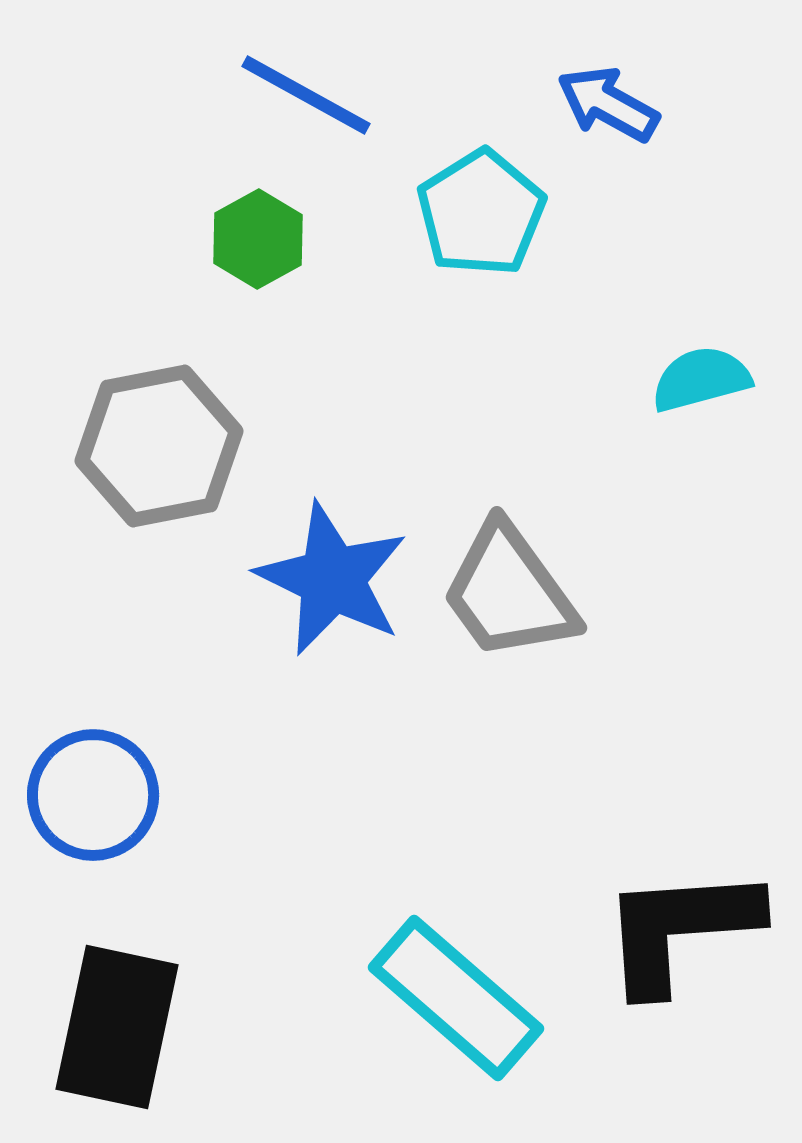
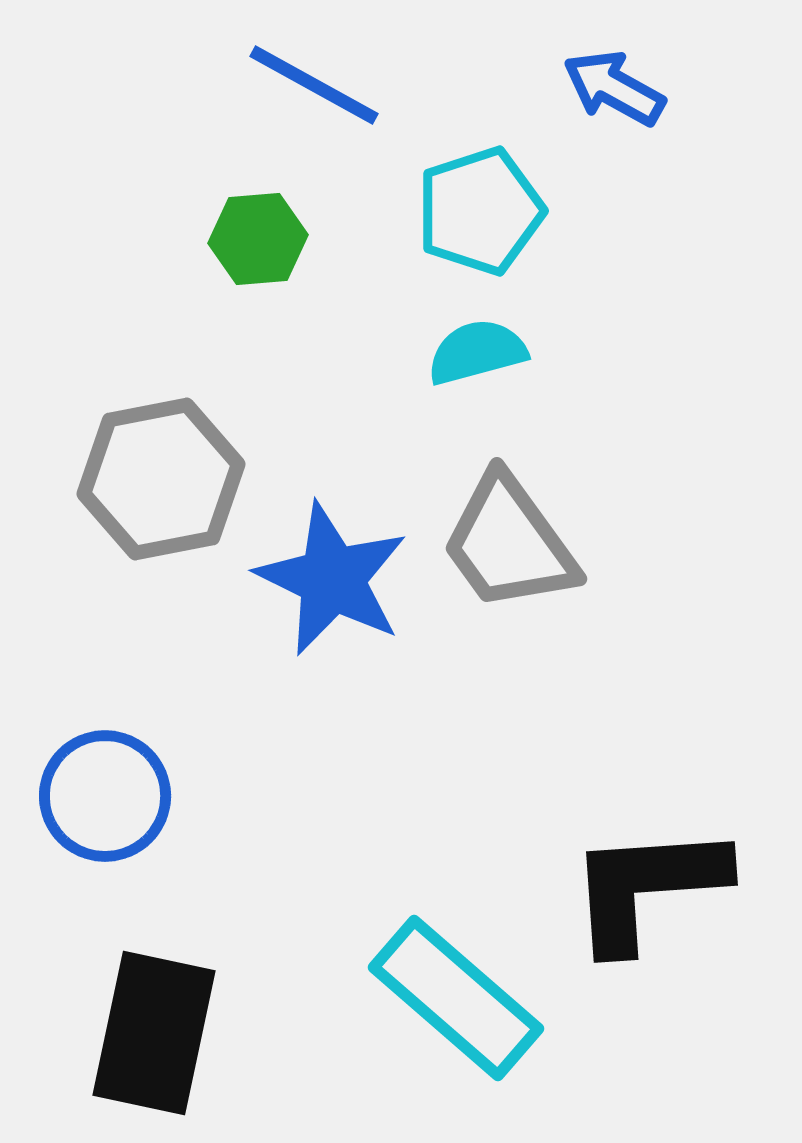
blue line: moved 8 px right, 10 px up
blue arrow: moved 6 px right, 16 px up
cyan pentagon: moved 1 px left, 2 px up; rotated 14 degrees clockwise
green hexagon: rotated 24 degrees clockwise
cyan semicircle: moved 224 px left, 27 px up
gray hexagon: moved 2 px right, 33 px down
gray trapezoid: moved 49 px up
blue circle: moved 12 px right, 1 px down
black L-shape: moved 33 px left, 42 px up
black rectangle: moved 37 px right, 6 px down
